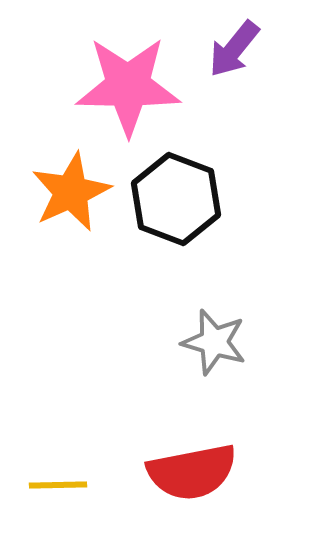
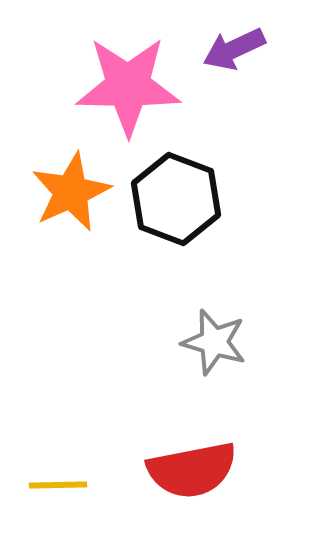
purple arrow: rotated 26 degrees clockwise
red semicircle: moved 2 px up
